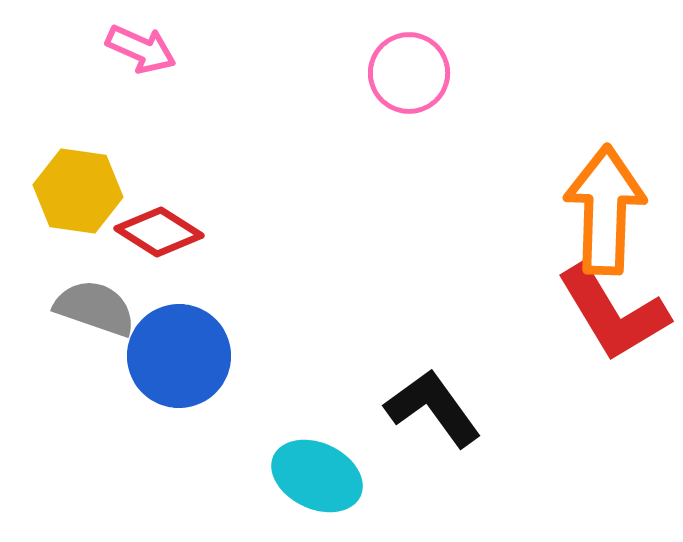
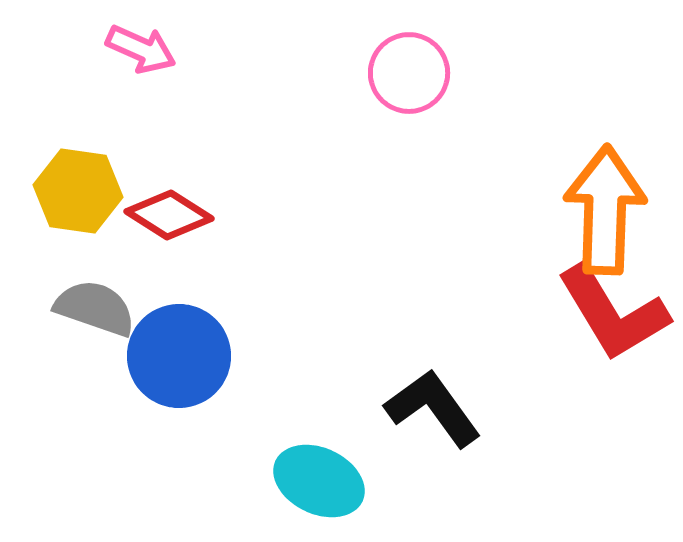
red diamond: moved 10 px right, 17 px up
cyan ellipse: moved 2 px right, 5 px down
